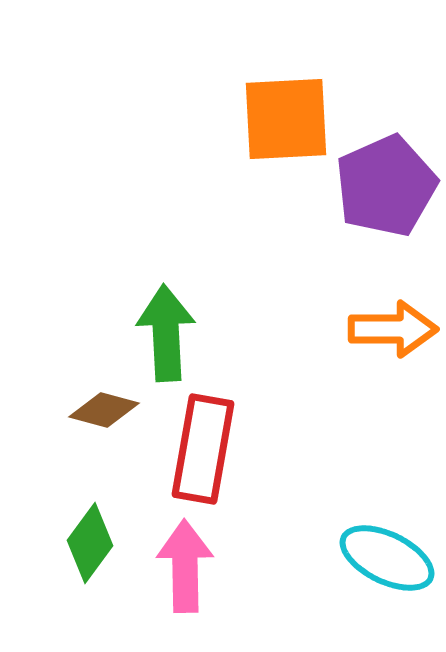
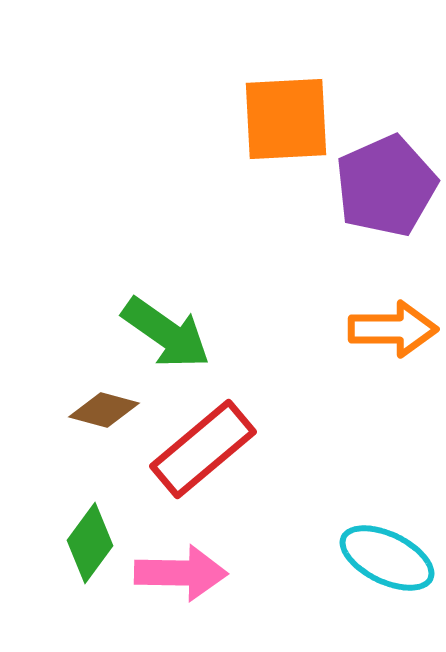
green arrow: rotated 128 degrees clockwise
red rectangle: rotated 40 degrees clockwise
pink arrow: moved 4 px left, 7 px down; rotated 92 degrees clockwise
